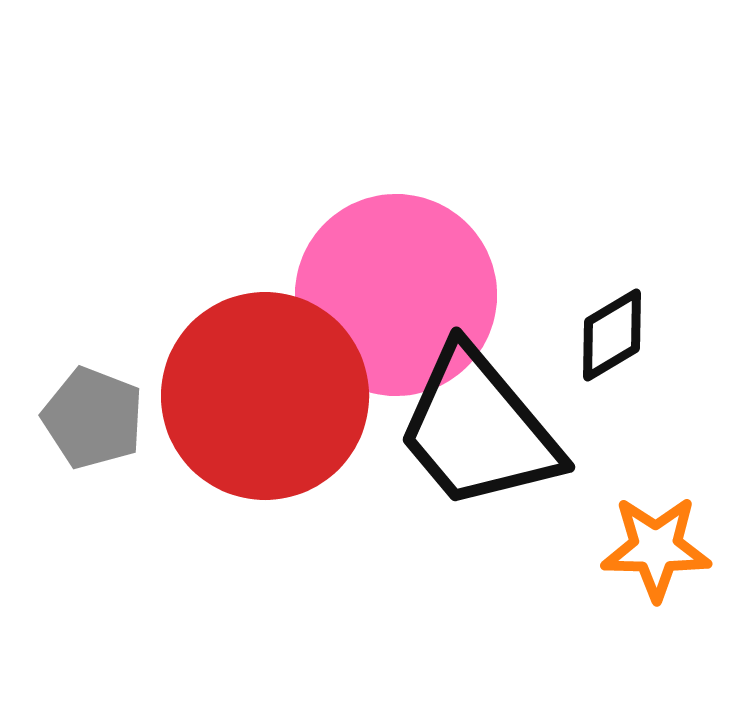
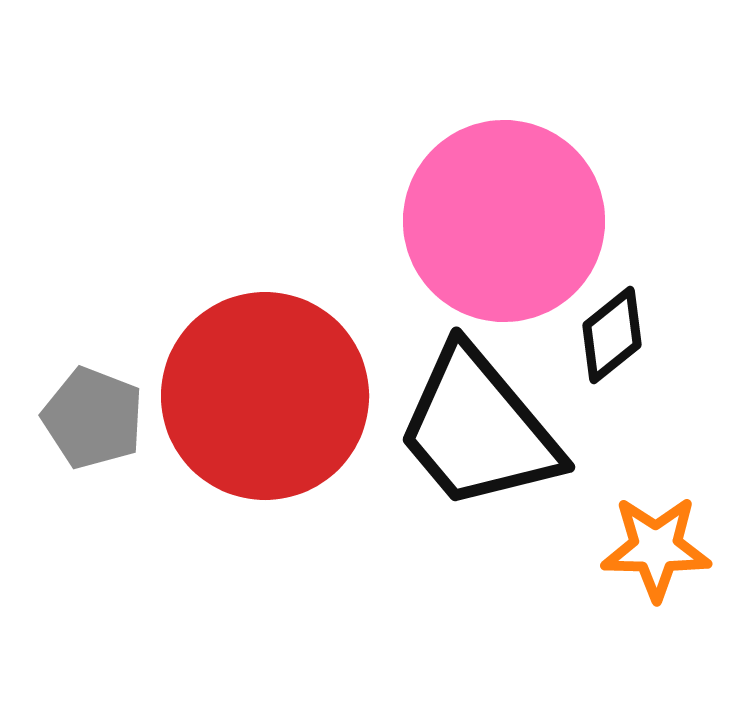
pink circle: moved 108 px right, 74 px up
black diamond: rotated 8 degrees counterclockwise
